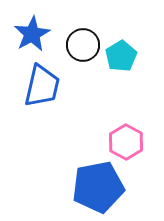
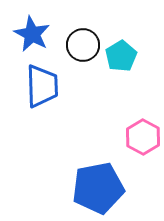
blue star: rotated 15 degrees counterclockwise
blue trapezoid: rotated 15 degrees counterclockwise
pink hexagon: moved 17 px right, 5 px up
blue pentagon: moved 1 px down
